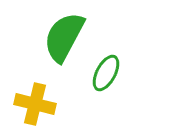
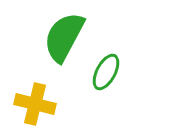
green ellipse: moved 1 px up
